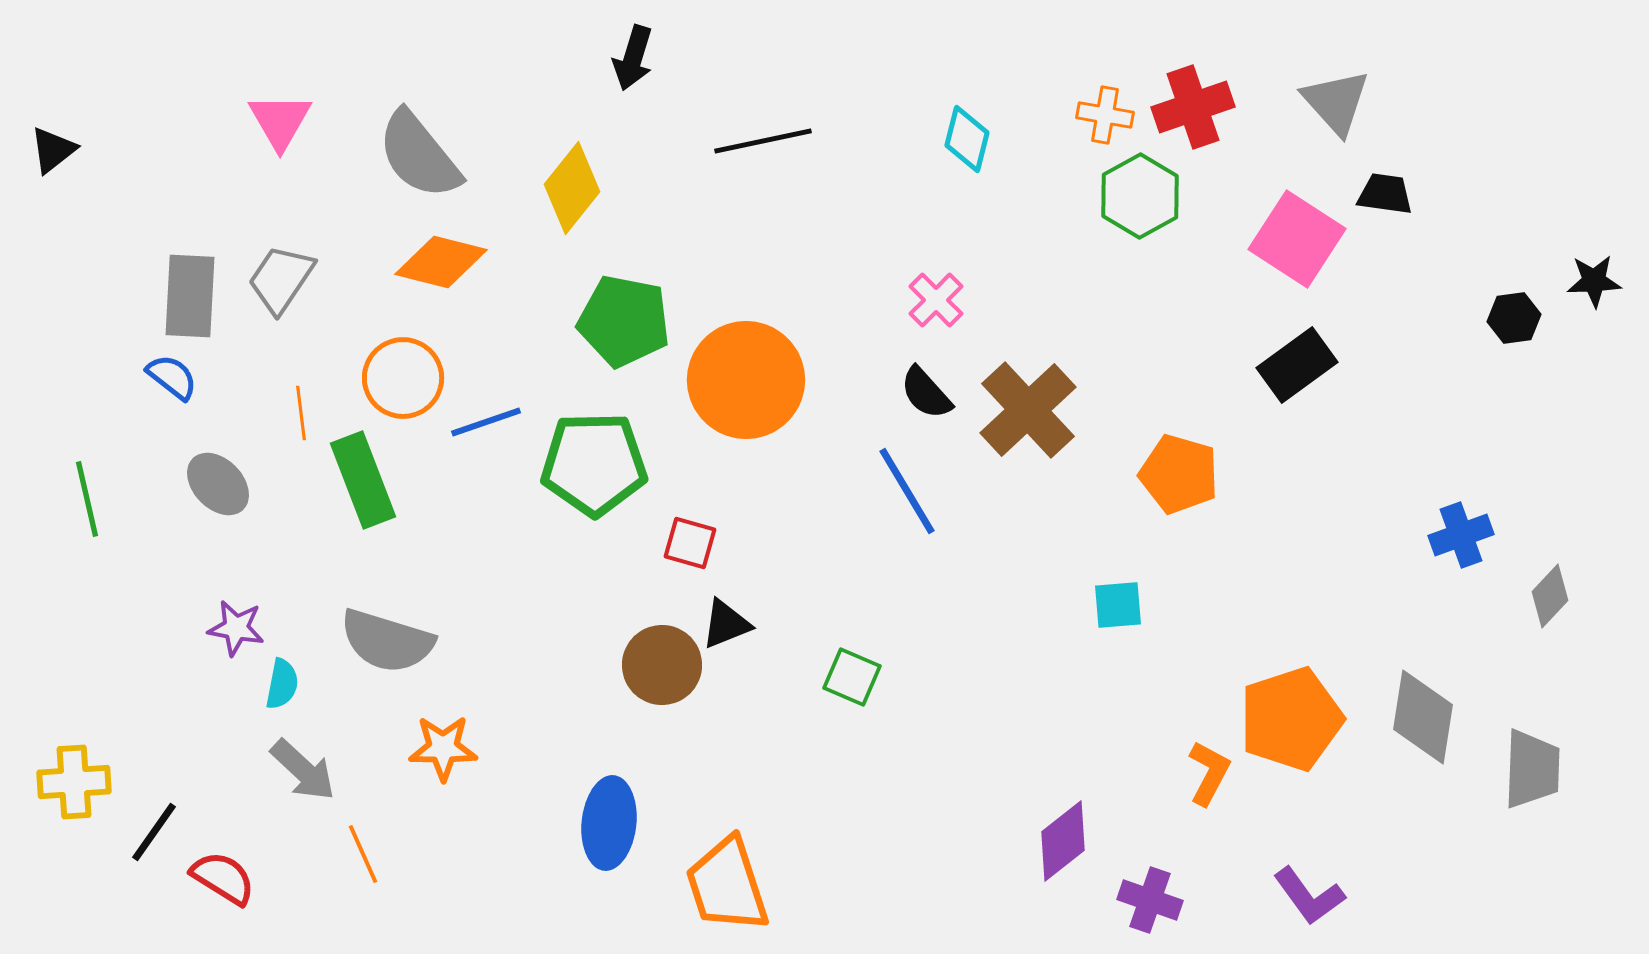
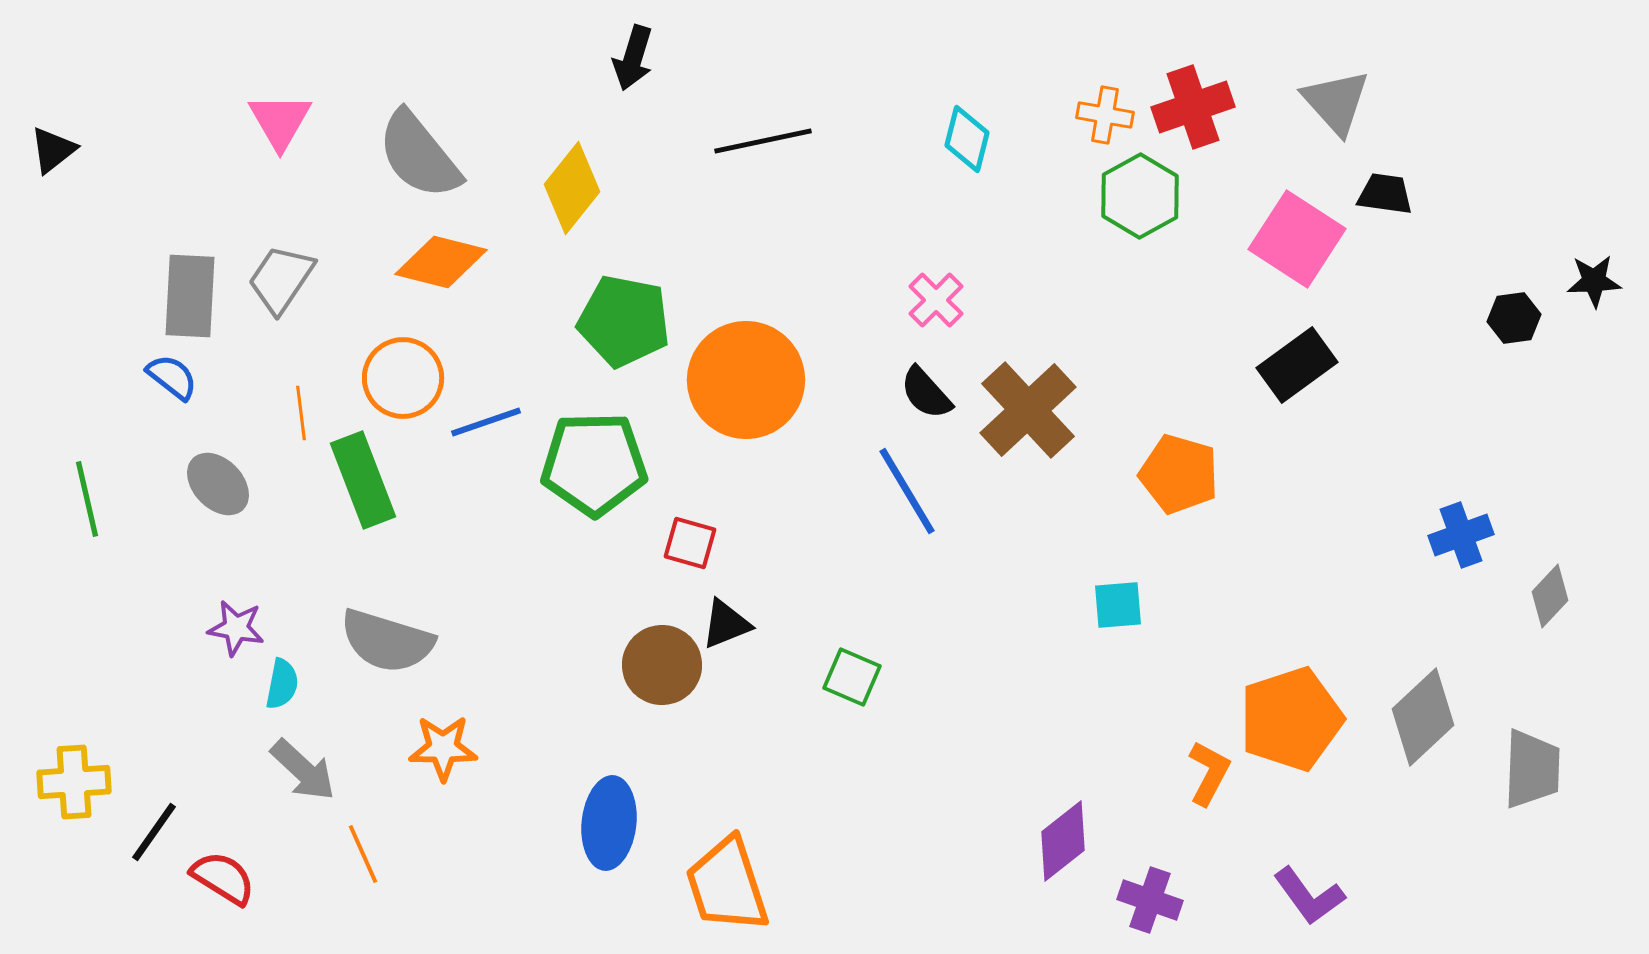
gray diamond at (1423, 717): rotated 38 degrees clockwise
